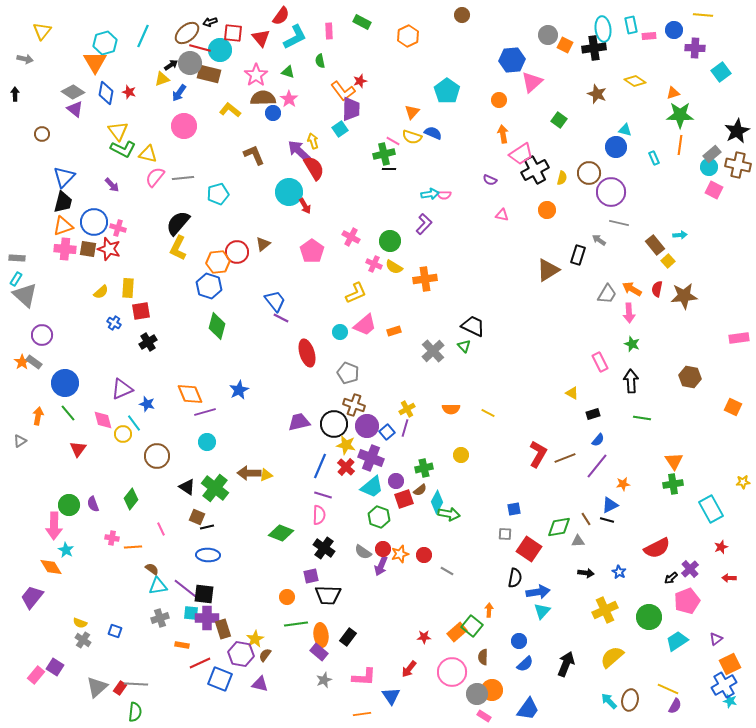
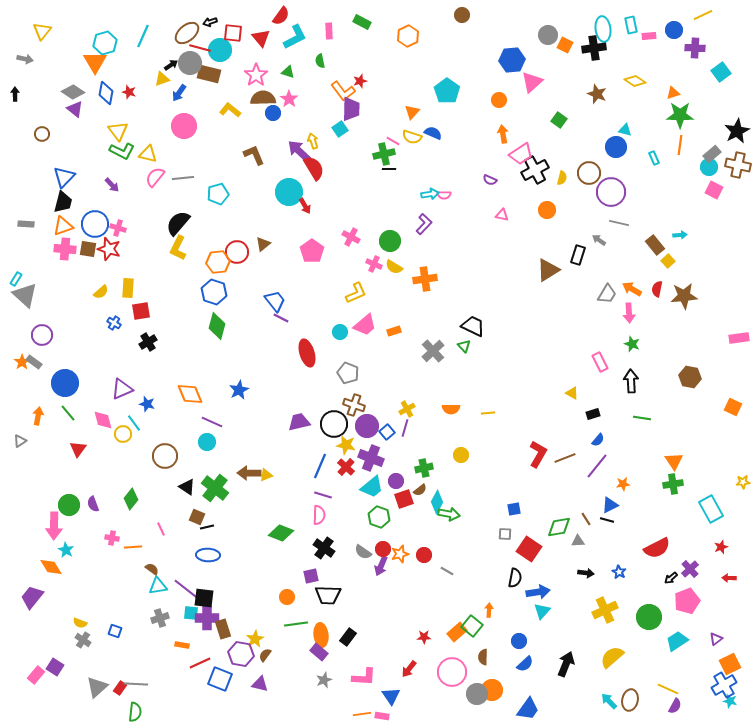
yellow line at (703, 15): rotated 30 degrees counterclockwise
green L-shape at (123, 149): moved 1 px left, 2 px down
blue circle at (94, 222): moved 1 px right, 2 px down
gray rectangle at (17, 258): moved 9 px right, 34 px up
blue hexagon at (209, 286): moved 5 px right, 6 px down
purple line at (205, 412): moved 7 px right, 10 px down; rotated 40 degrees clockwise
yellow line at (488, 413): rotated 32 degrees counterclockwise
brown circle at (157, 456): moved 8 px right
black square at (204, 594): moved 4 px down
pink rectangle at (484, 716): moved 102 px left; rotated 24 degrees counterclockwise
